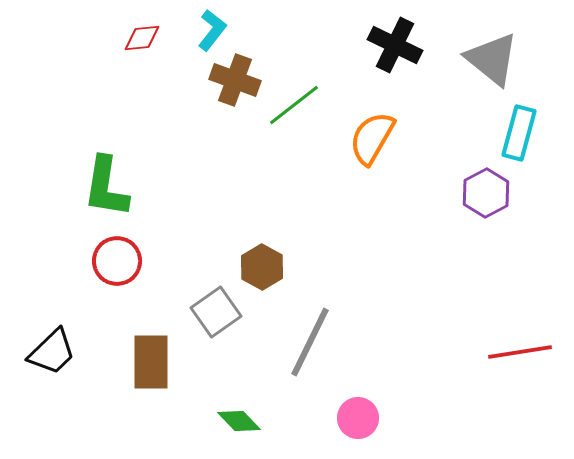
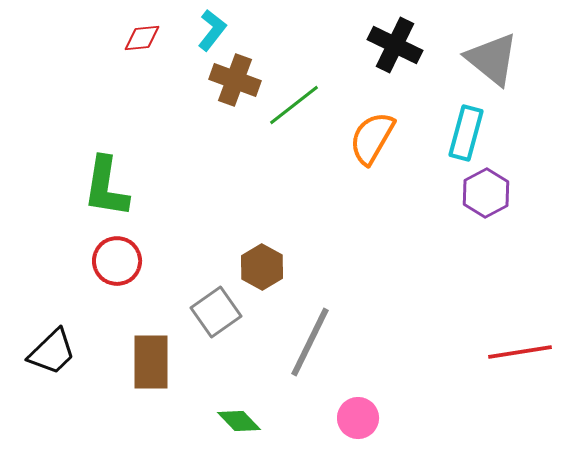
cyan rectangle: moved 53 px left
